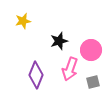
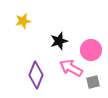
pink arrow: moved 1 px right, 1 px up; rotated 100 degrees clockwise
